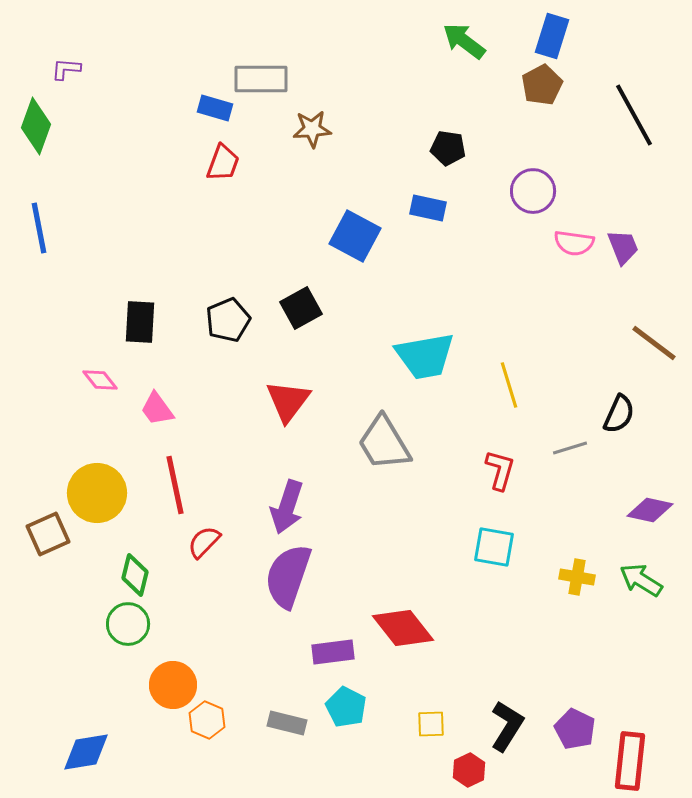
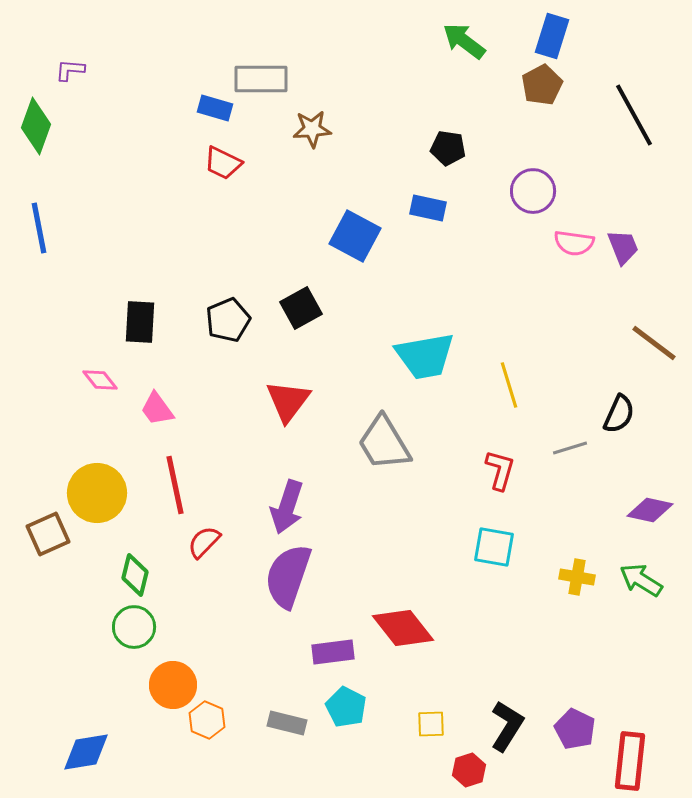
purple L-shape at (66, 69): moved 4 px right, 1 px down
red trapezoid at (223, 163): rotated 96 degrees clockwise
green circle at (128, 624): moved 6 px right, 3 px down
red hexagon at (469, 770): rotated 8 degrees clockwise
